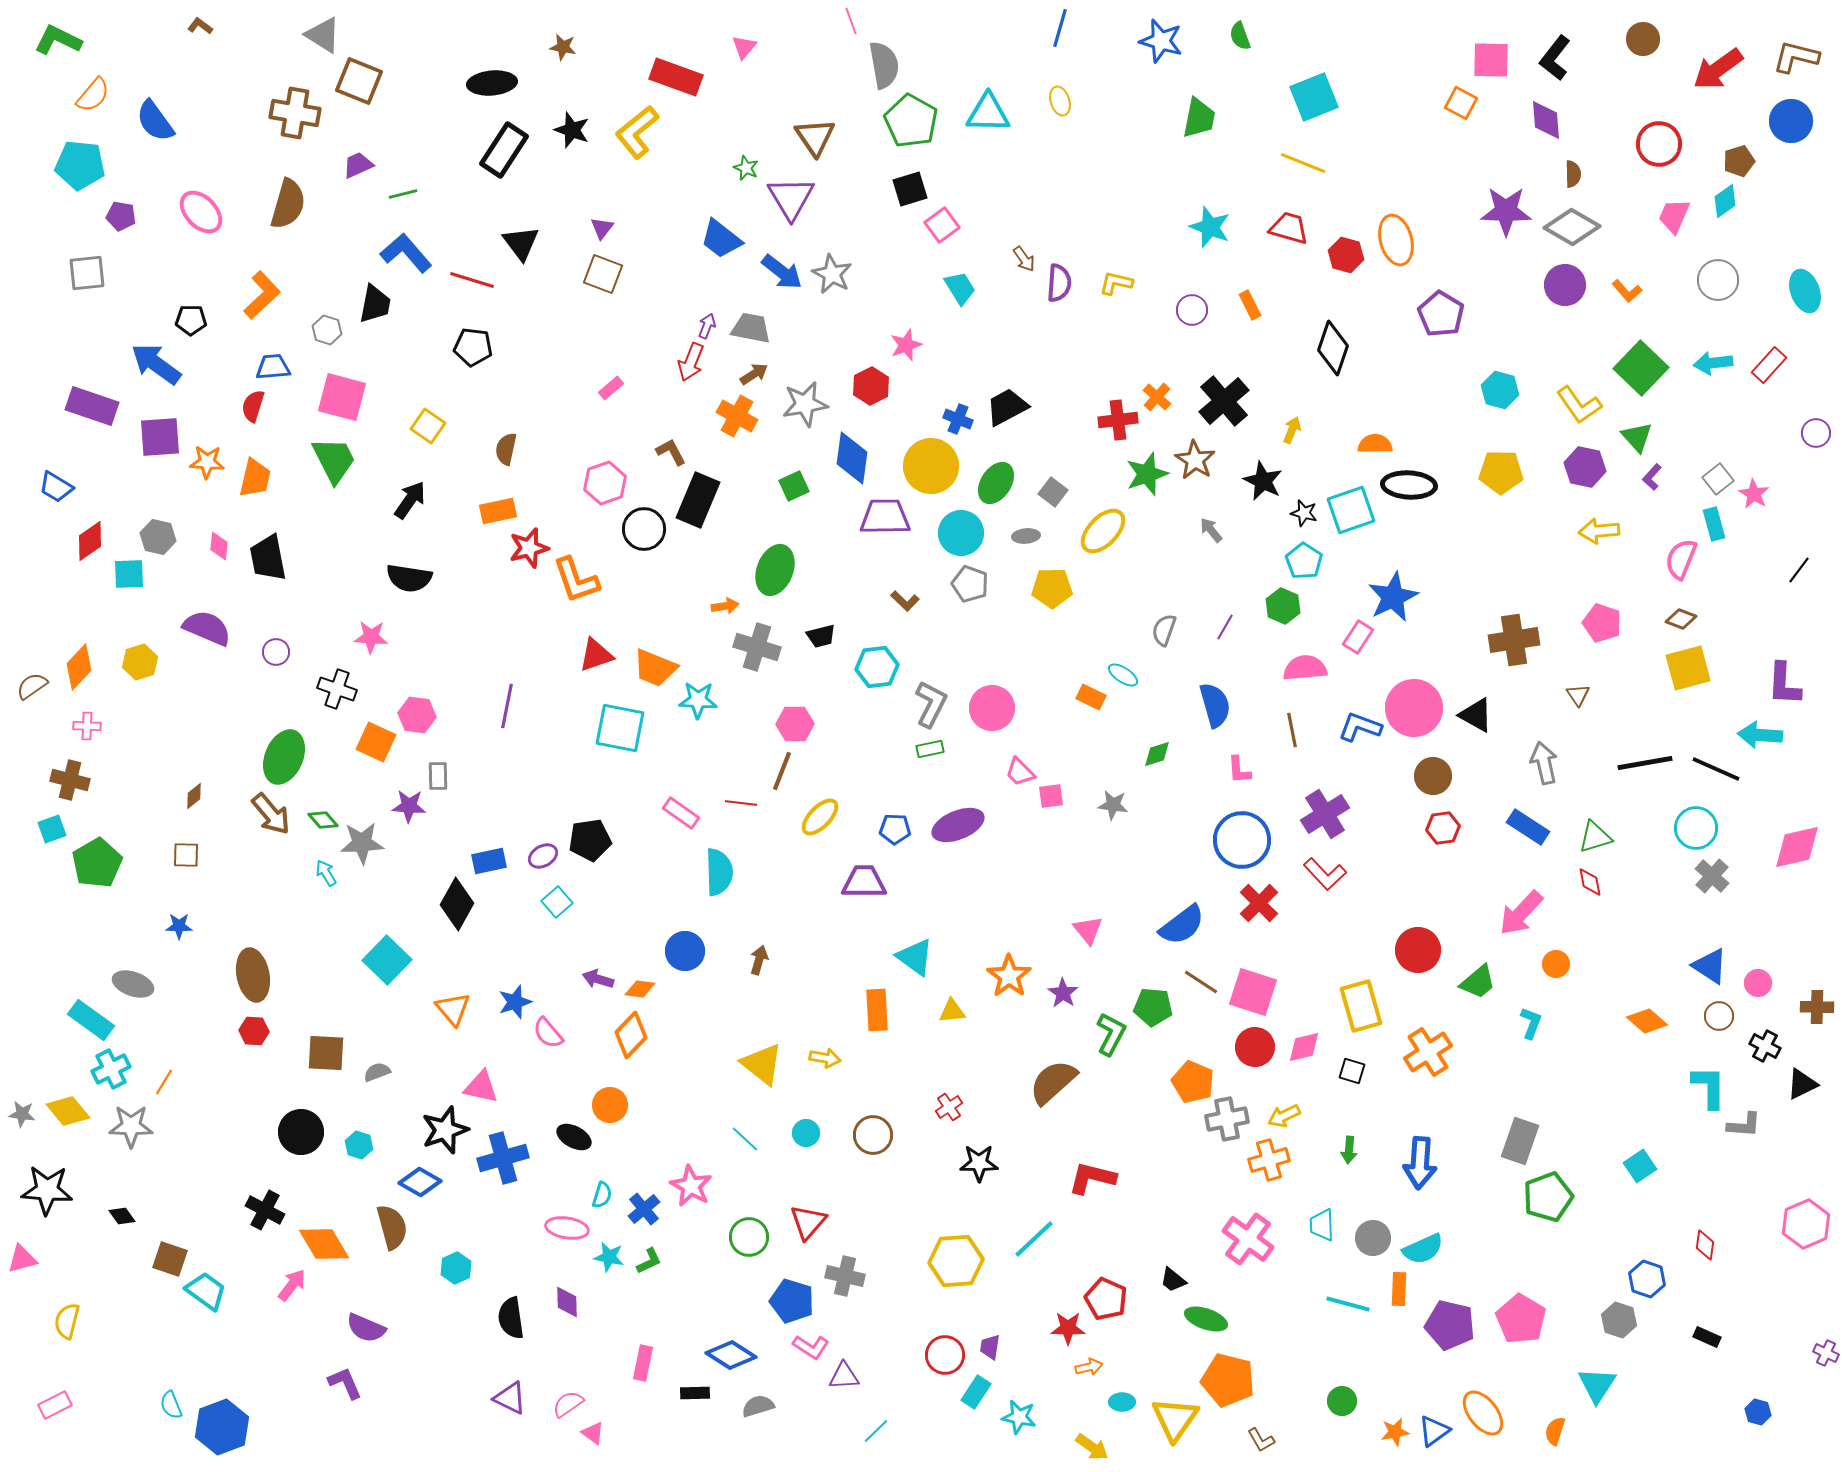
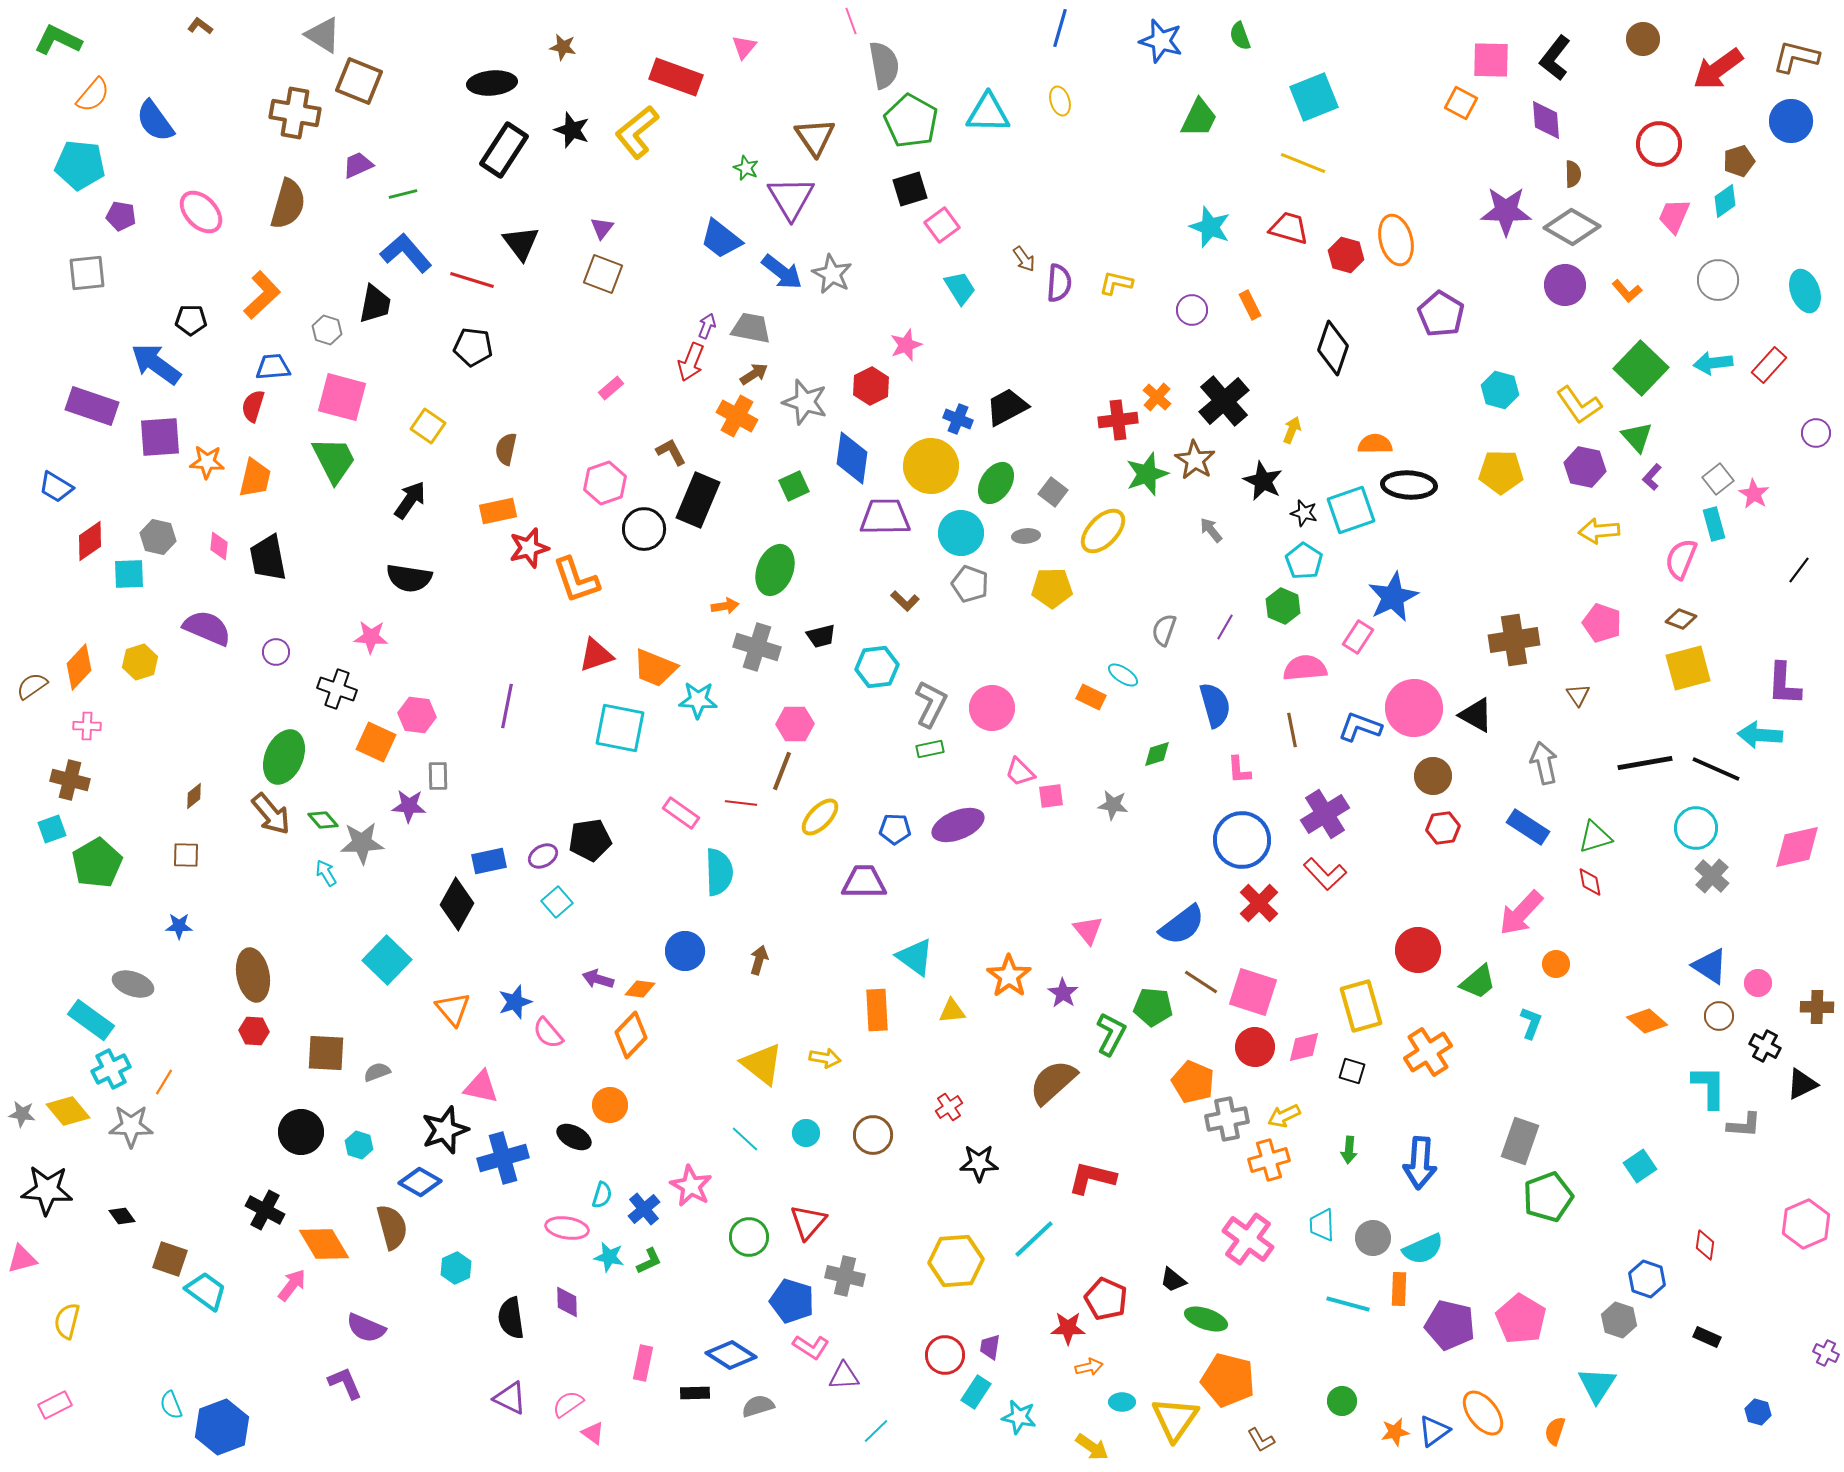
green trapezoid at (1199, 118): rotated 15 degrees clockwise
gray star at (805, 404): moved 2 px up; rotated 27 degrees clockwise
